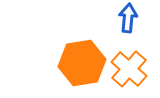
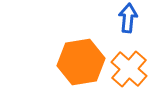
orange hexagon: moved 1 px left, 1 px up
